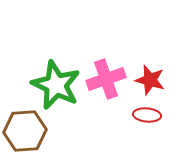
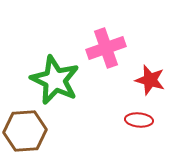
pink cross: moved 31 px up
green star: moved 1 px left, 5 px up
red ellipse: moved 8 px left, 5 px down
